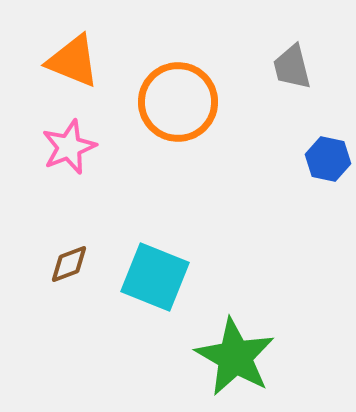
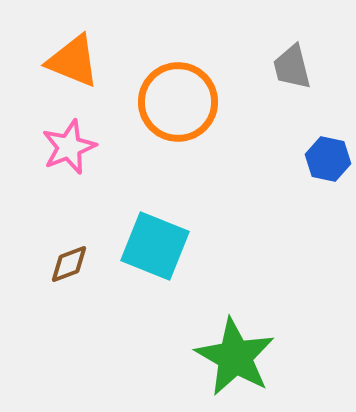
cyan square: moved 31 px up
